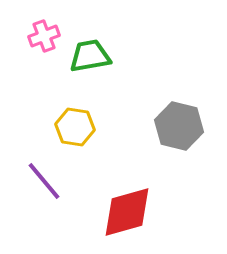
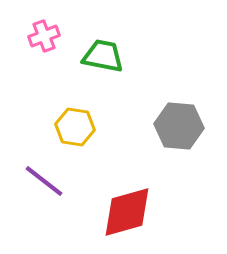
green trapezoid: moved 13 px right; rotated 21 degrees clockwise
gray hexagon: rotated 9 degrees counterclockwise
purple line: rotated 12 degrees counterclockwise
